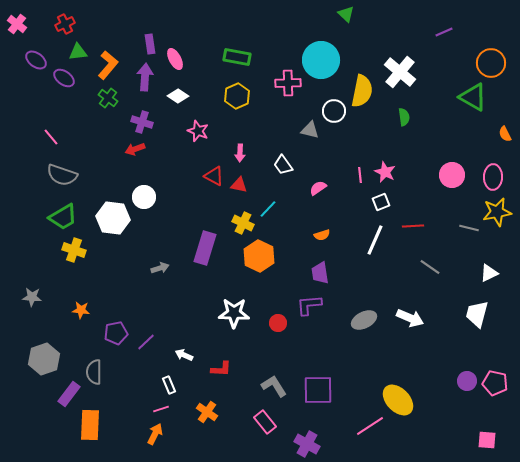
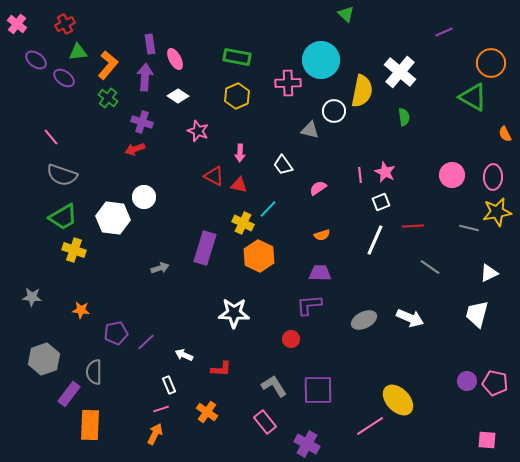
purple trapezoid at (320, 273): rotated 100 degrees clockwise
red circle at (278, 323): moved 13 px right, 16 px down
